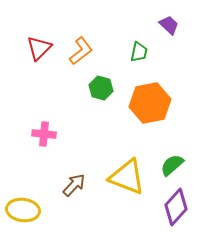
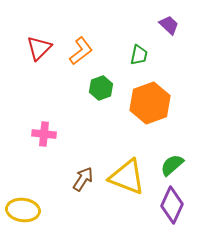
green trapezoid: moved 3 px down
green hexagon: rotated 25 degrees clockwise
orange hexagon: rotated 9 degrees counterclockwise
brown arrow: moved 9 px right, 6 px up; rotated 10 degrees counterclockwise
purple diamond: moved 4 px left, 2 px up; rotated 18 degrees counterclockwise
